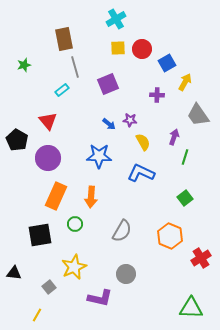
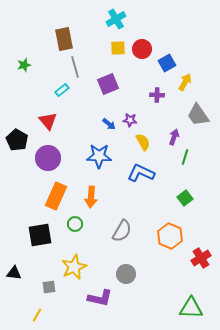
gray square: rotated 32 degrees clockwise
